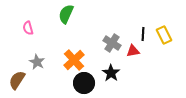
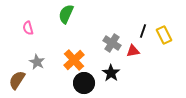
black line: moved 3 px up; rotated 16 degrees clockwise
